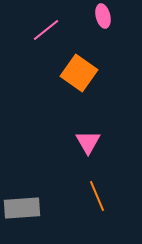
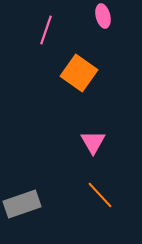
pink line: rotated 32 degrees counterclockwise
pink triangle: moved 5 px right
orange line: moved 3 px right, 1 px up; rotated 20 degrees counterclockwise
gray rectangle: moved 4 px up; rotated 15 degrees counterclockwise
